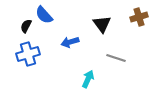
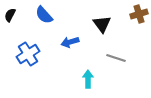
brown cross: moved 3 px up
black semicircle: moved 16 px left, 11 px up
blue cross: rotated 15 degrees counterclockwise
cyan arrow: rotated 24 degrees counterclockwise
